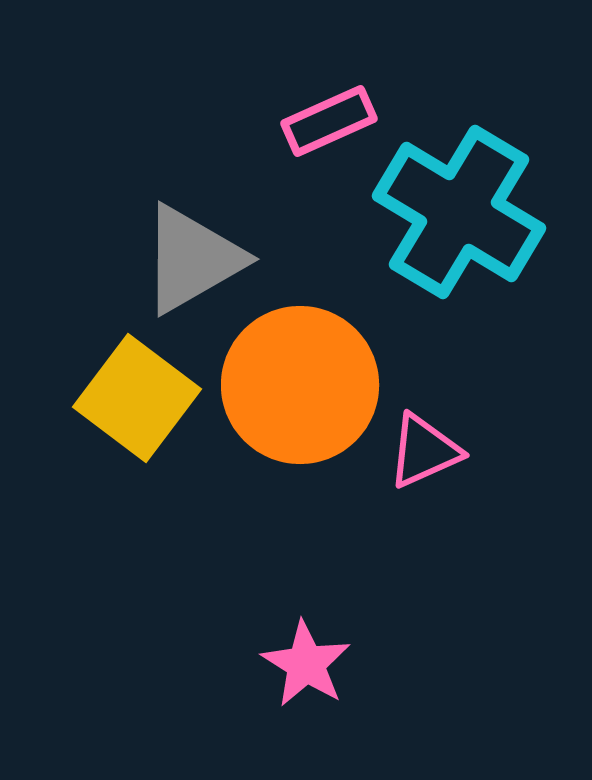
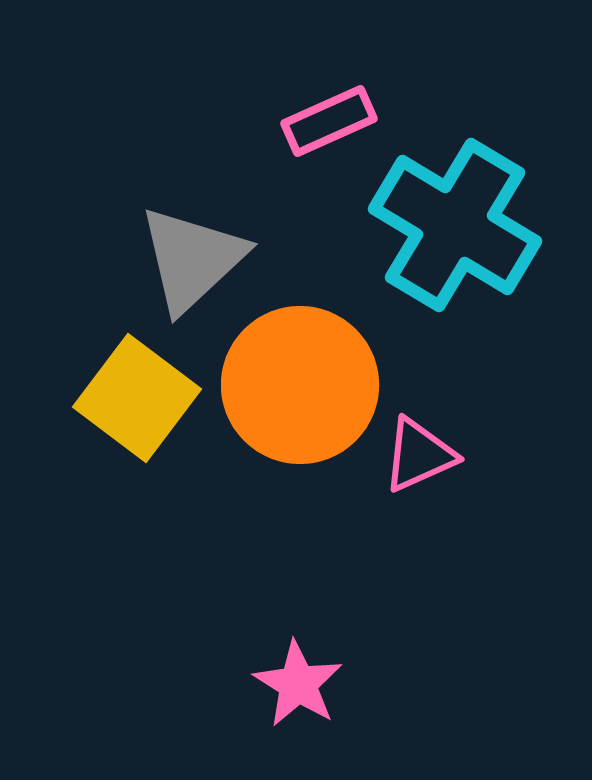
cyan cross: moved 4 px left, 13 px down
gray triangle: rotated 13 degrees counterclockwise
pink triangle: moved 5 px left, 4 px down
pink star: moved 8 px left, 20 px down
